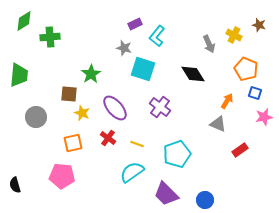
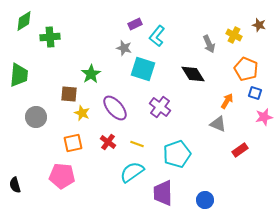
red cross: moved 4 px down
purple trapezoid: moved 3 px left, 1 px up; rotated 44 degrees clockwise
